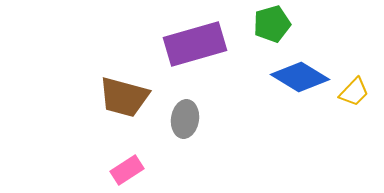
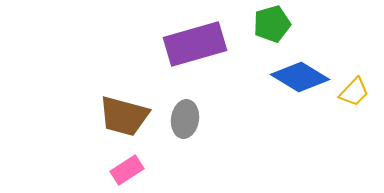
brown trapezoid: moved 19 px down
